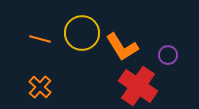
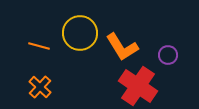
yellow circle: moved 2 px left
orange line: moved 1 px left, 7 px down
